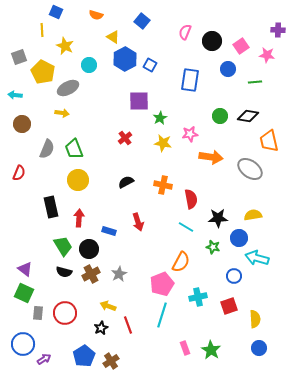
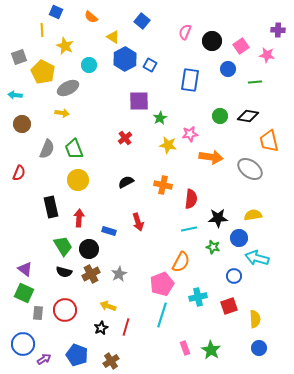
orange semicircle at (96, 15): moved 5 px left, 2 px down; rotated 24 degrees clockwise
yellow star at (163, 143): moved 5 px right, 2 px down
red semicircle at (191, 199): rotated 18 degrees clockwise
cyan line at (186, 227): moved 3 px right, 2 px down; rotated 42 degrees counterclockwise
red circle at (65, 313): moved 3 px up
red line at (128, 325): moved 2 px left, 2 px down; rotated 36 degrees clockwise
blue pentagon at (84, 356): moved 7 px left, 1 px up; rotated 20 degrees counterclockwise
